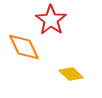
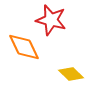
red star: rotated 20 degrees counterclockwise
